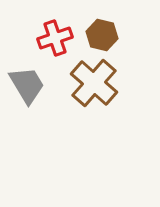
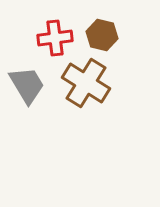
red cross: rotated 12 degrees clockwise
brown cross: moved 8 px left; rotated 9 degrees counterclockwise
